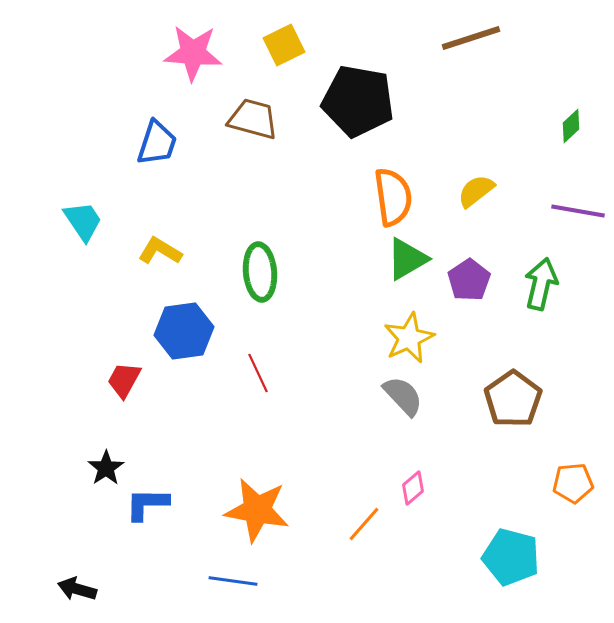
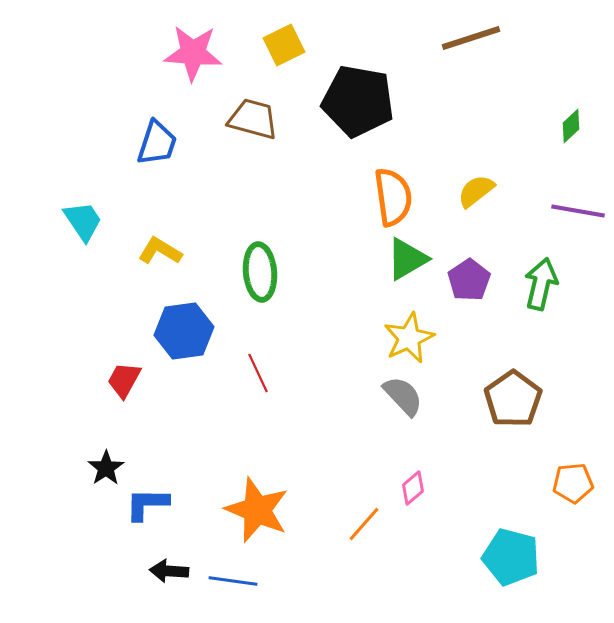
orange star: rotated 12 degrees clockwise
black arrow: moved 92 px right, 18 px up; rotated 12 degrees counterclockwise
